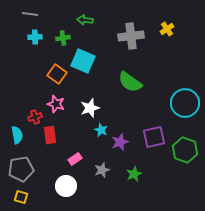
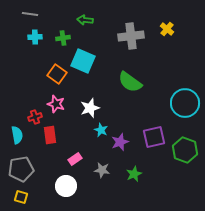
yellow cross: rotated 16 degrees counterclockwise
gray star: rotated 28 degrees clockwise
